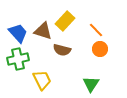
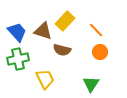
blue trapezoid: moved 1 px left, 1 px up
orange circle: moved 3 px down
yellow trapezoid: moved 3 px right, 1 px up
